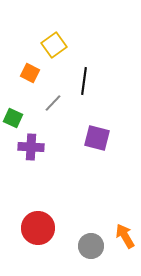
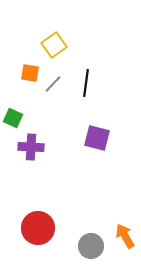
orange square: rotated 18 degrees counterclockwise
black line: moved 2 px right, 2 px down
gray line: moved 19 px up
